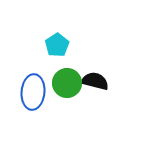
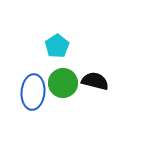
cyan pentagon: moved 1 px down
green circle: moved 4 px left
